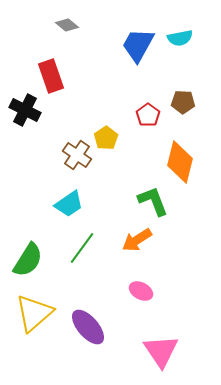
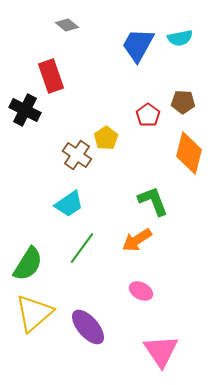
orange diamond: moved 9 px right, 9 px up
green semicircle: moved 4 px down
